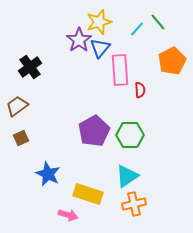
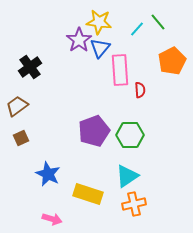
yellow star: rotated 25 degrees clockwise
purple pentagon: rotated 8 degrees clockwise
pink arrow: moved 16 px left, 4 px down
